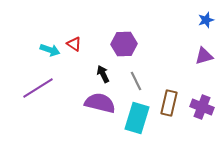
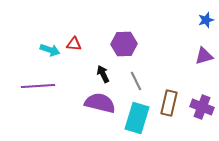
red triangle: rotated 28 degrees counterclockwise
purple line: moved 2 px up; rotated 28 degrees clockwise
